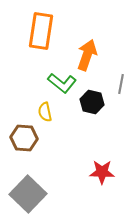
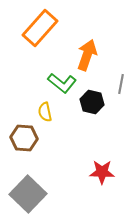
orange rectangle: moved 1 px left, 3 px up; rotated 33 degrees clockwise
